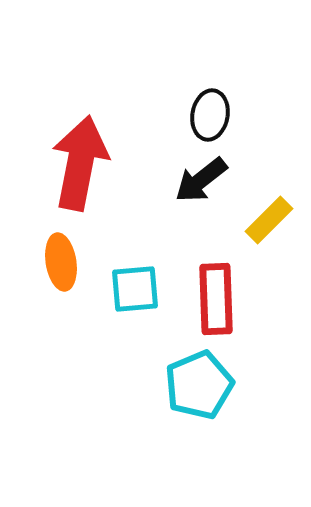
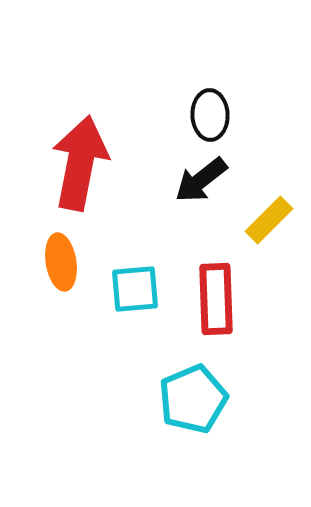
black ellipse: rotated 12 degrees counterclockwise
cyan pentagon: moved 6 px left, 14 px down
